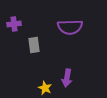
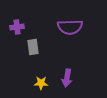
purple cross: moved 3 px right, 3 px down
gray rectangle: moved 1 px left, 2 px down
yellow star: moved 4 px left, 5 px up; rotated 24 degrees counterclockwise
